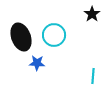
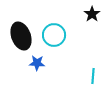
black ellipse: moved 1 px up
